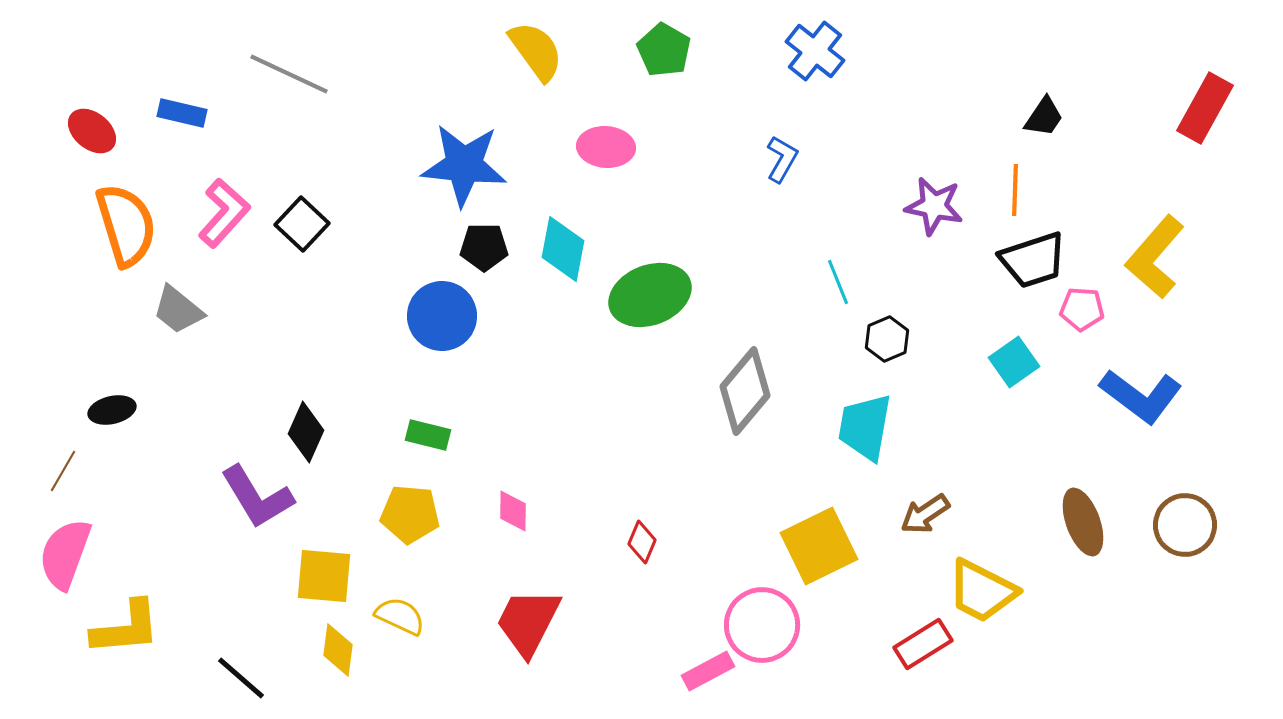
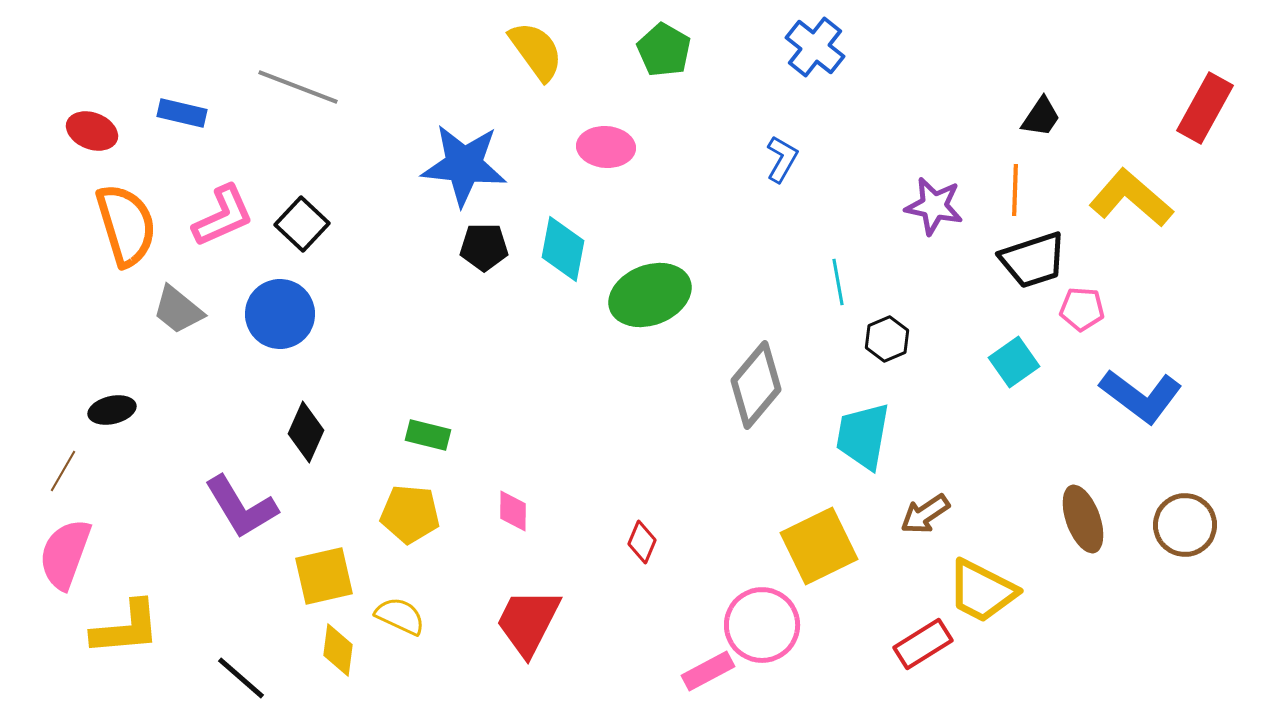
blue cross at (815, 51): moved 4 px up
gray line at (289, 74): moved 9 px right, 13 px down; rotated 4 degrees counterclockwise
black trapezoid at (1044, 117): moved 3 px left
red ellipse at (92, 131): rotated 18 degrees counterclockwise
pink L-shape at (224, 213): moved 1 px left, 3 px down; rotated 24 degrees clockwise
yellow L-shape at (1155, 257): moved 24 px left, 59 px up; rotated 90 degrees clockwise
cyan line at (838, 282): rotated 12 degrees clockwise
blue circle at (442, 316): moved 162 px left, 2 px up
gray diamond at (745, 391): moved 11 px right, 6 px up
cyan trapezoid at (865, 427): moved 2 px left, 9 px down
purple L-shape at (257, 497): moved 16 px left, 10 px down
brown ellipse at (1083, 522): moved 3 px up
yellow square at (324, 576): rotated 18 degrees counterclockwise
